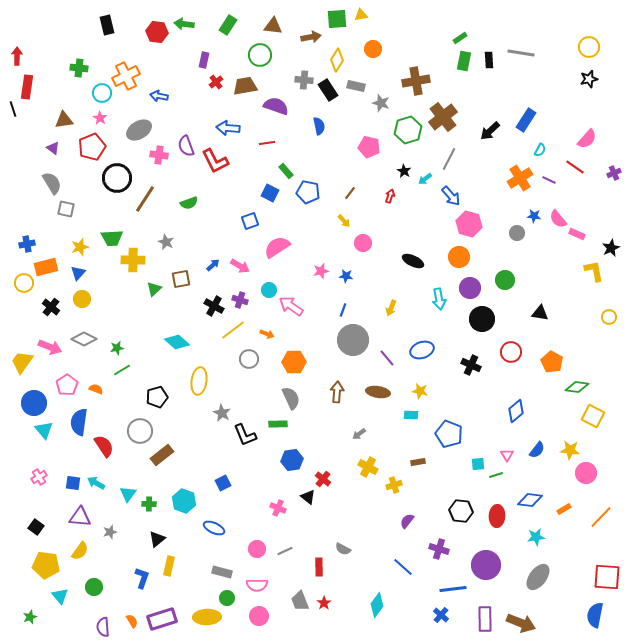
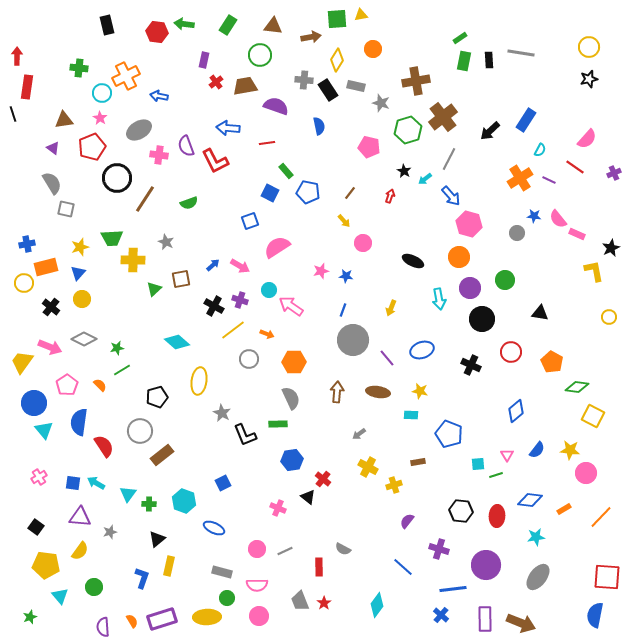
black line at (13, 109): moved 5 px down
orange semicircle at (96, 389): moved 4 px right, 4 px up; rotated 24 degrees clockwise
